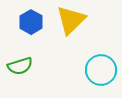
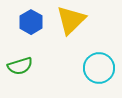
cyan circle: moved 2 px left, 2 px up
